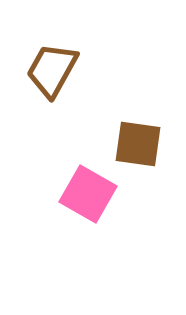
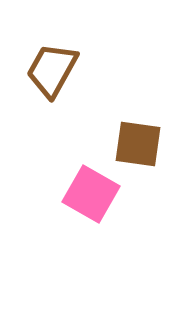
pink square: moved 3 px right
